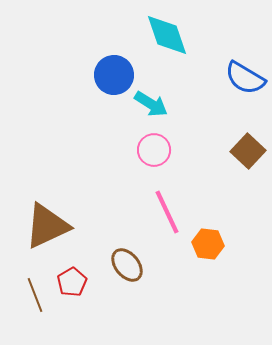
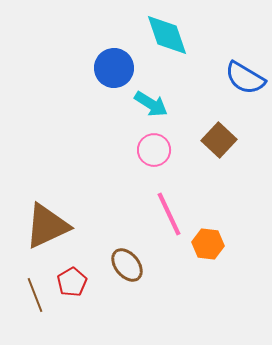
blue circle: moved 7 px up
brown square: moved 29 px left, 11 px up
pink line: moved 2 px right, 2 px down
